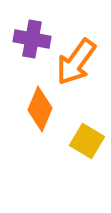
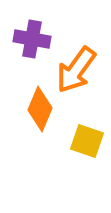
orange arrow: moved 8 px down
yellow square: rotated 12 degrees counterclockwise
